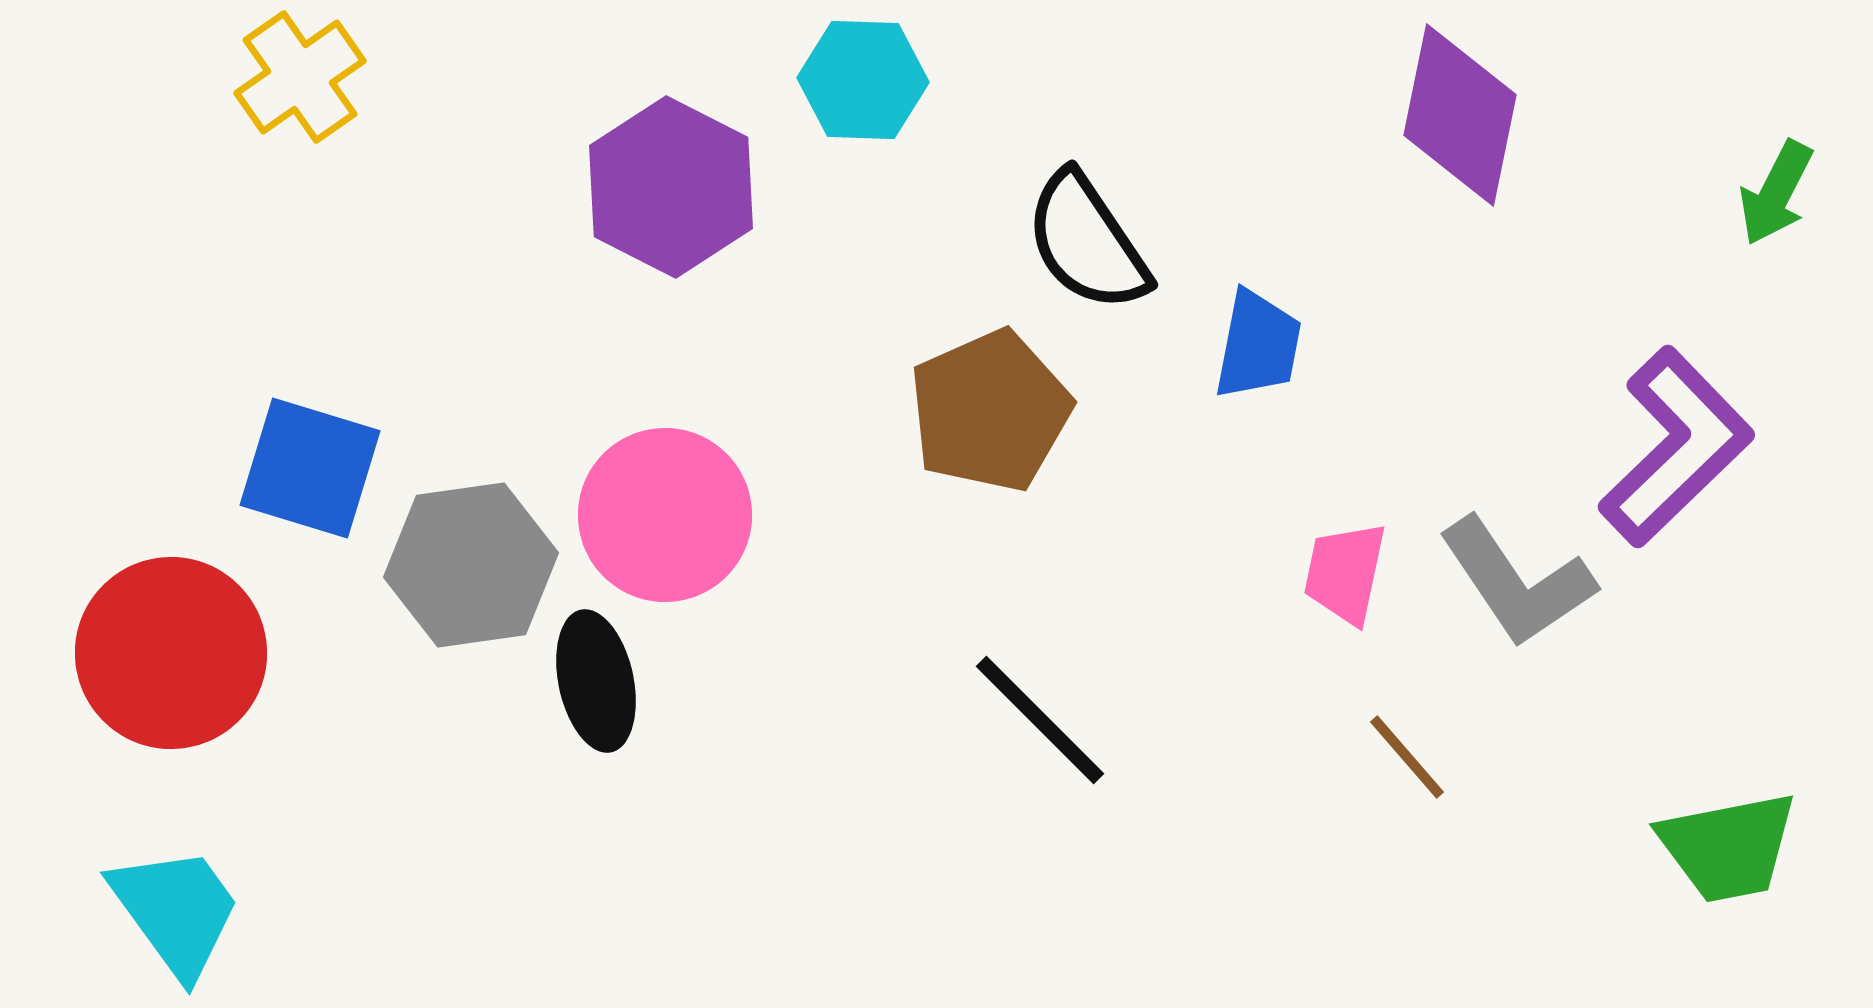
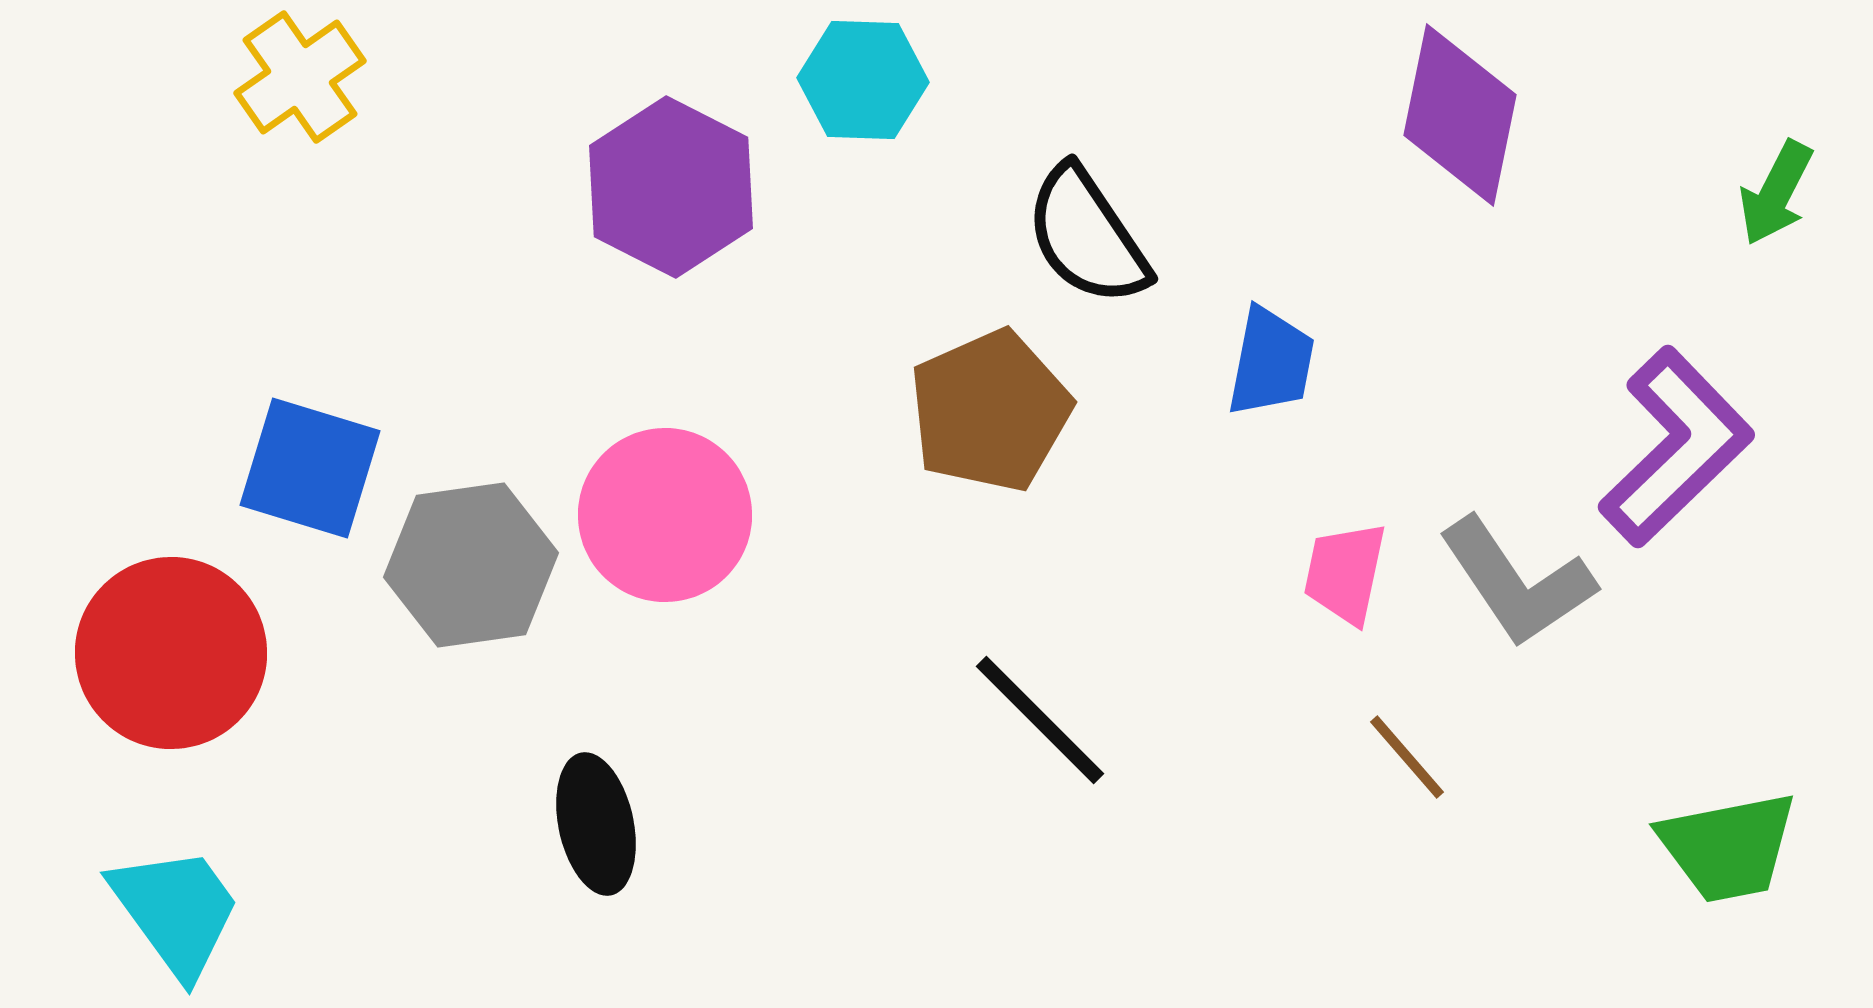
black semicircle: moved 6 px up
blue trapezoid: moved 13 px right, 17 px down
black ellipse: moved 143 px down
